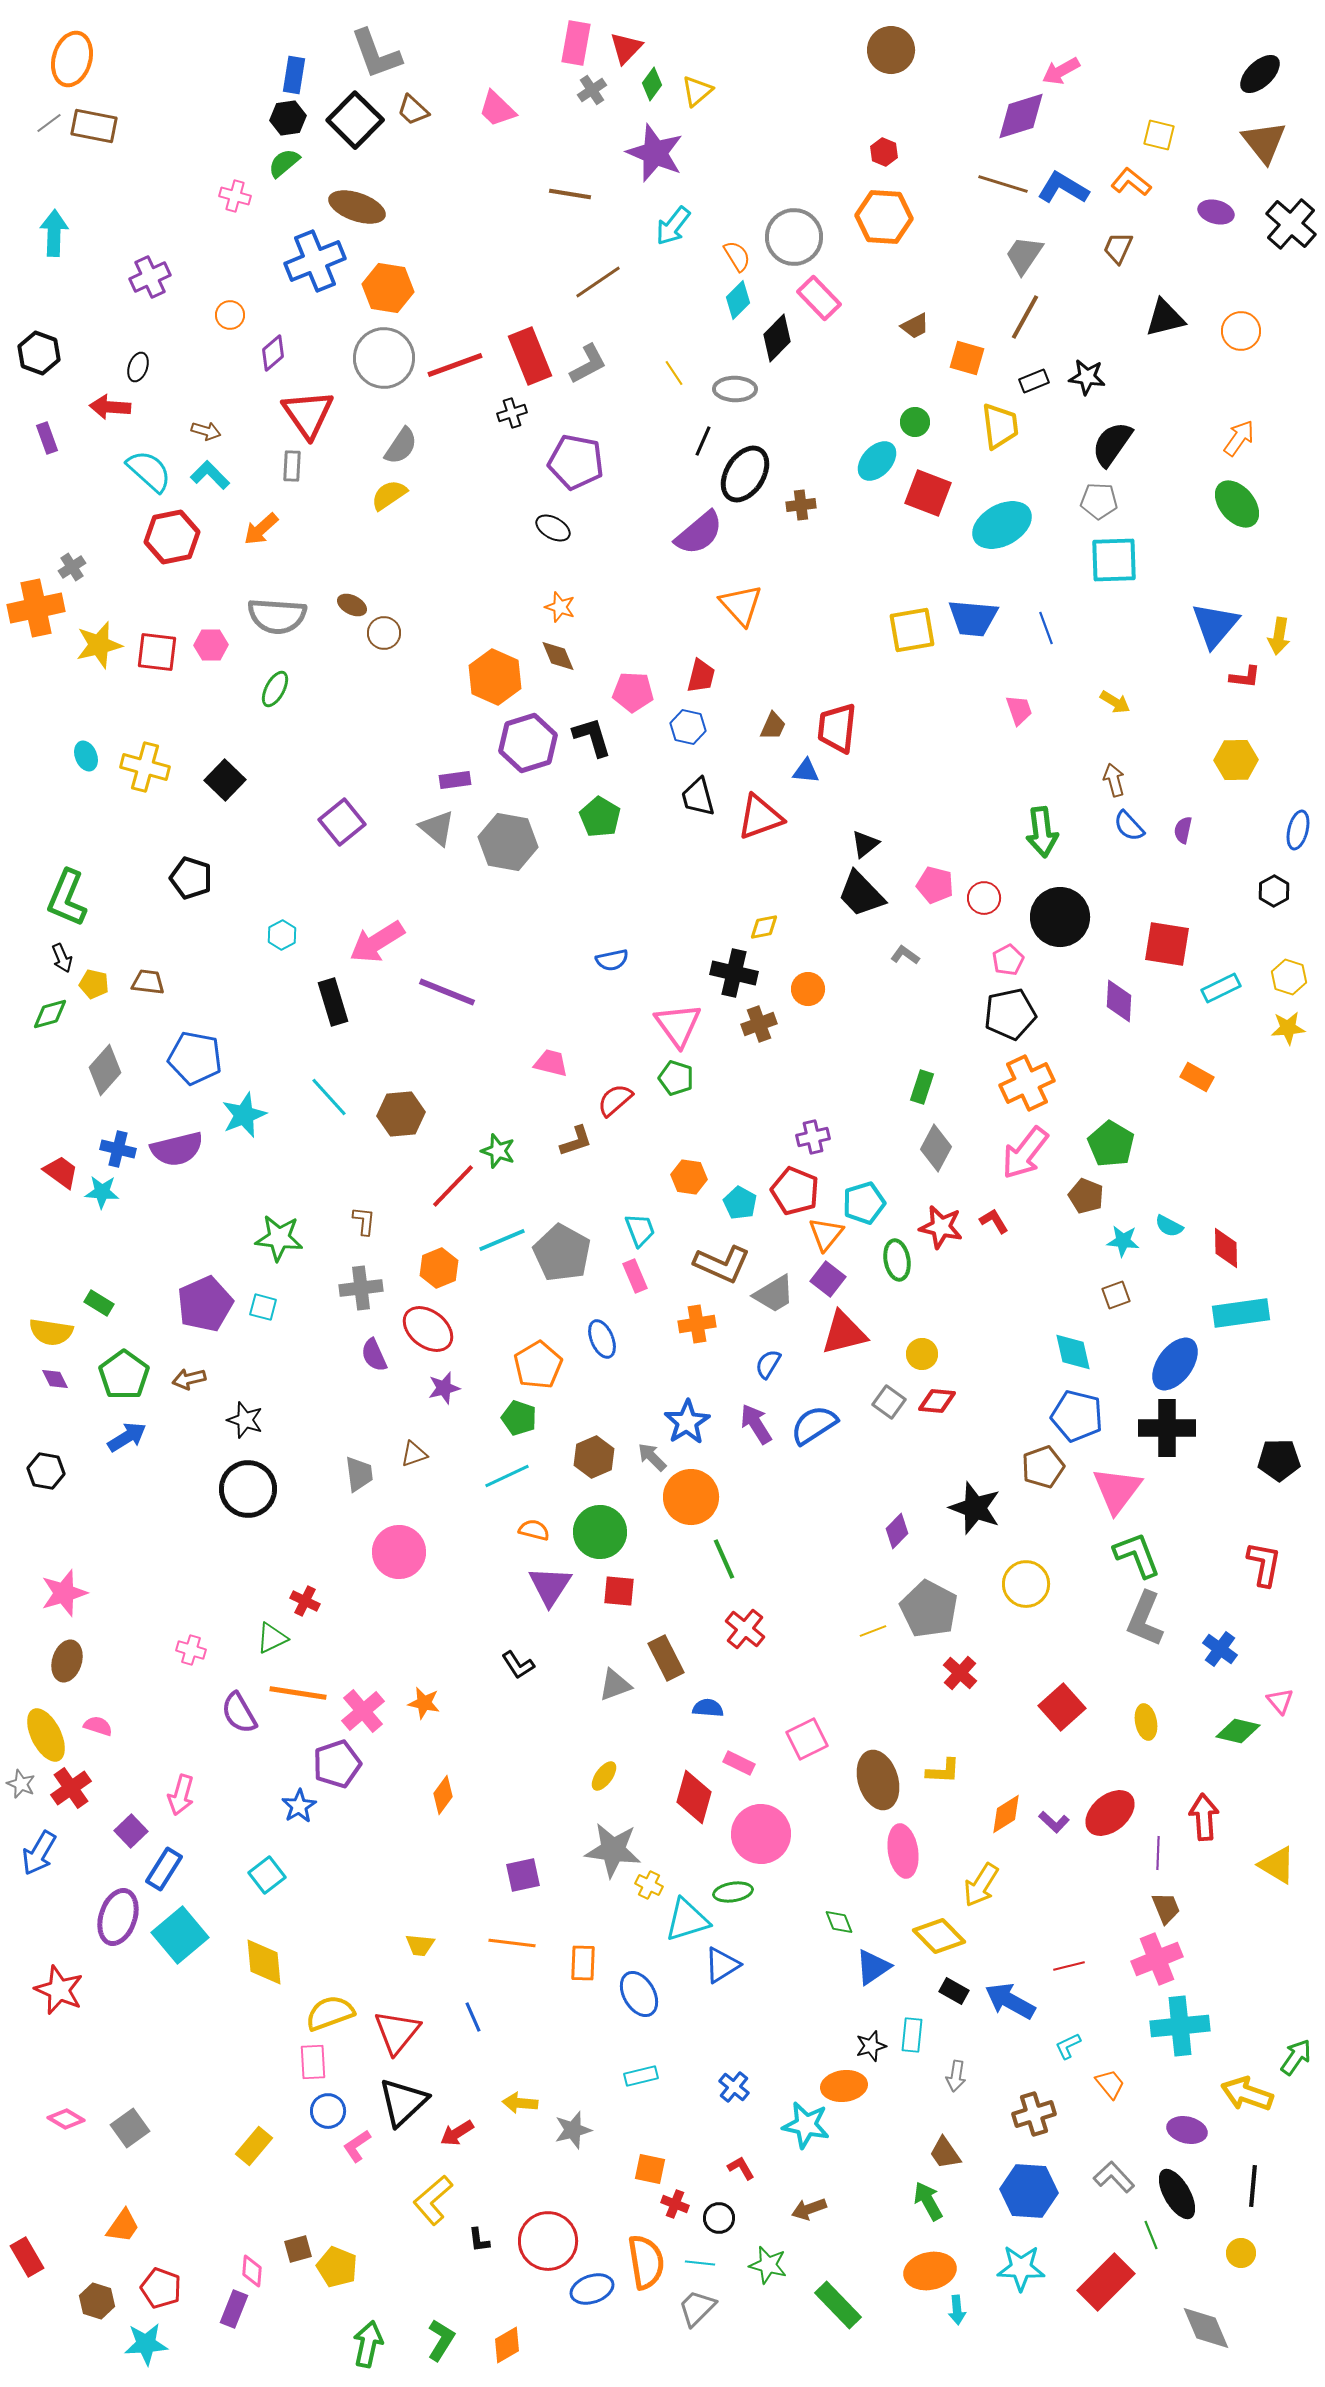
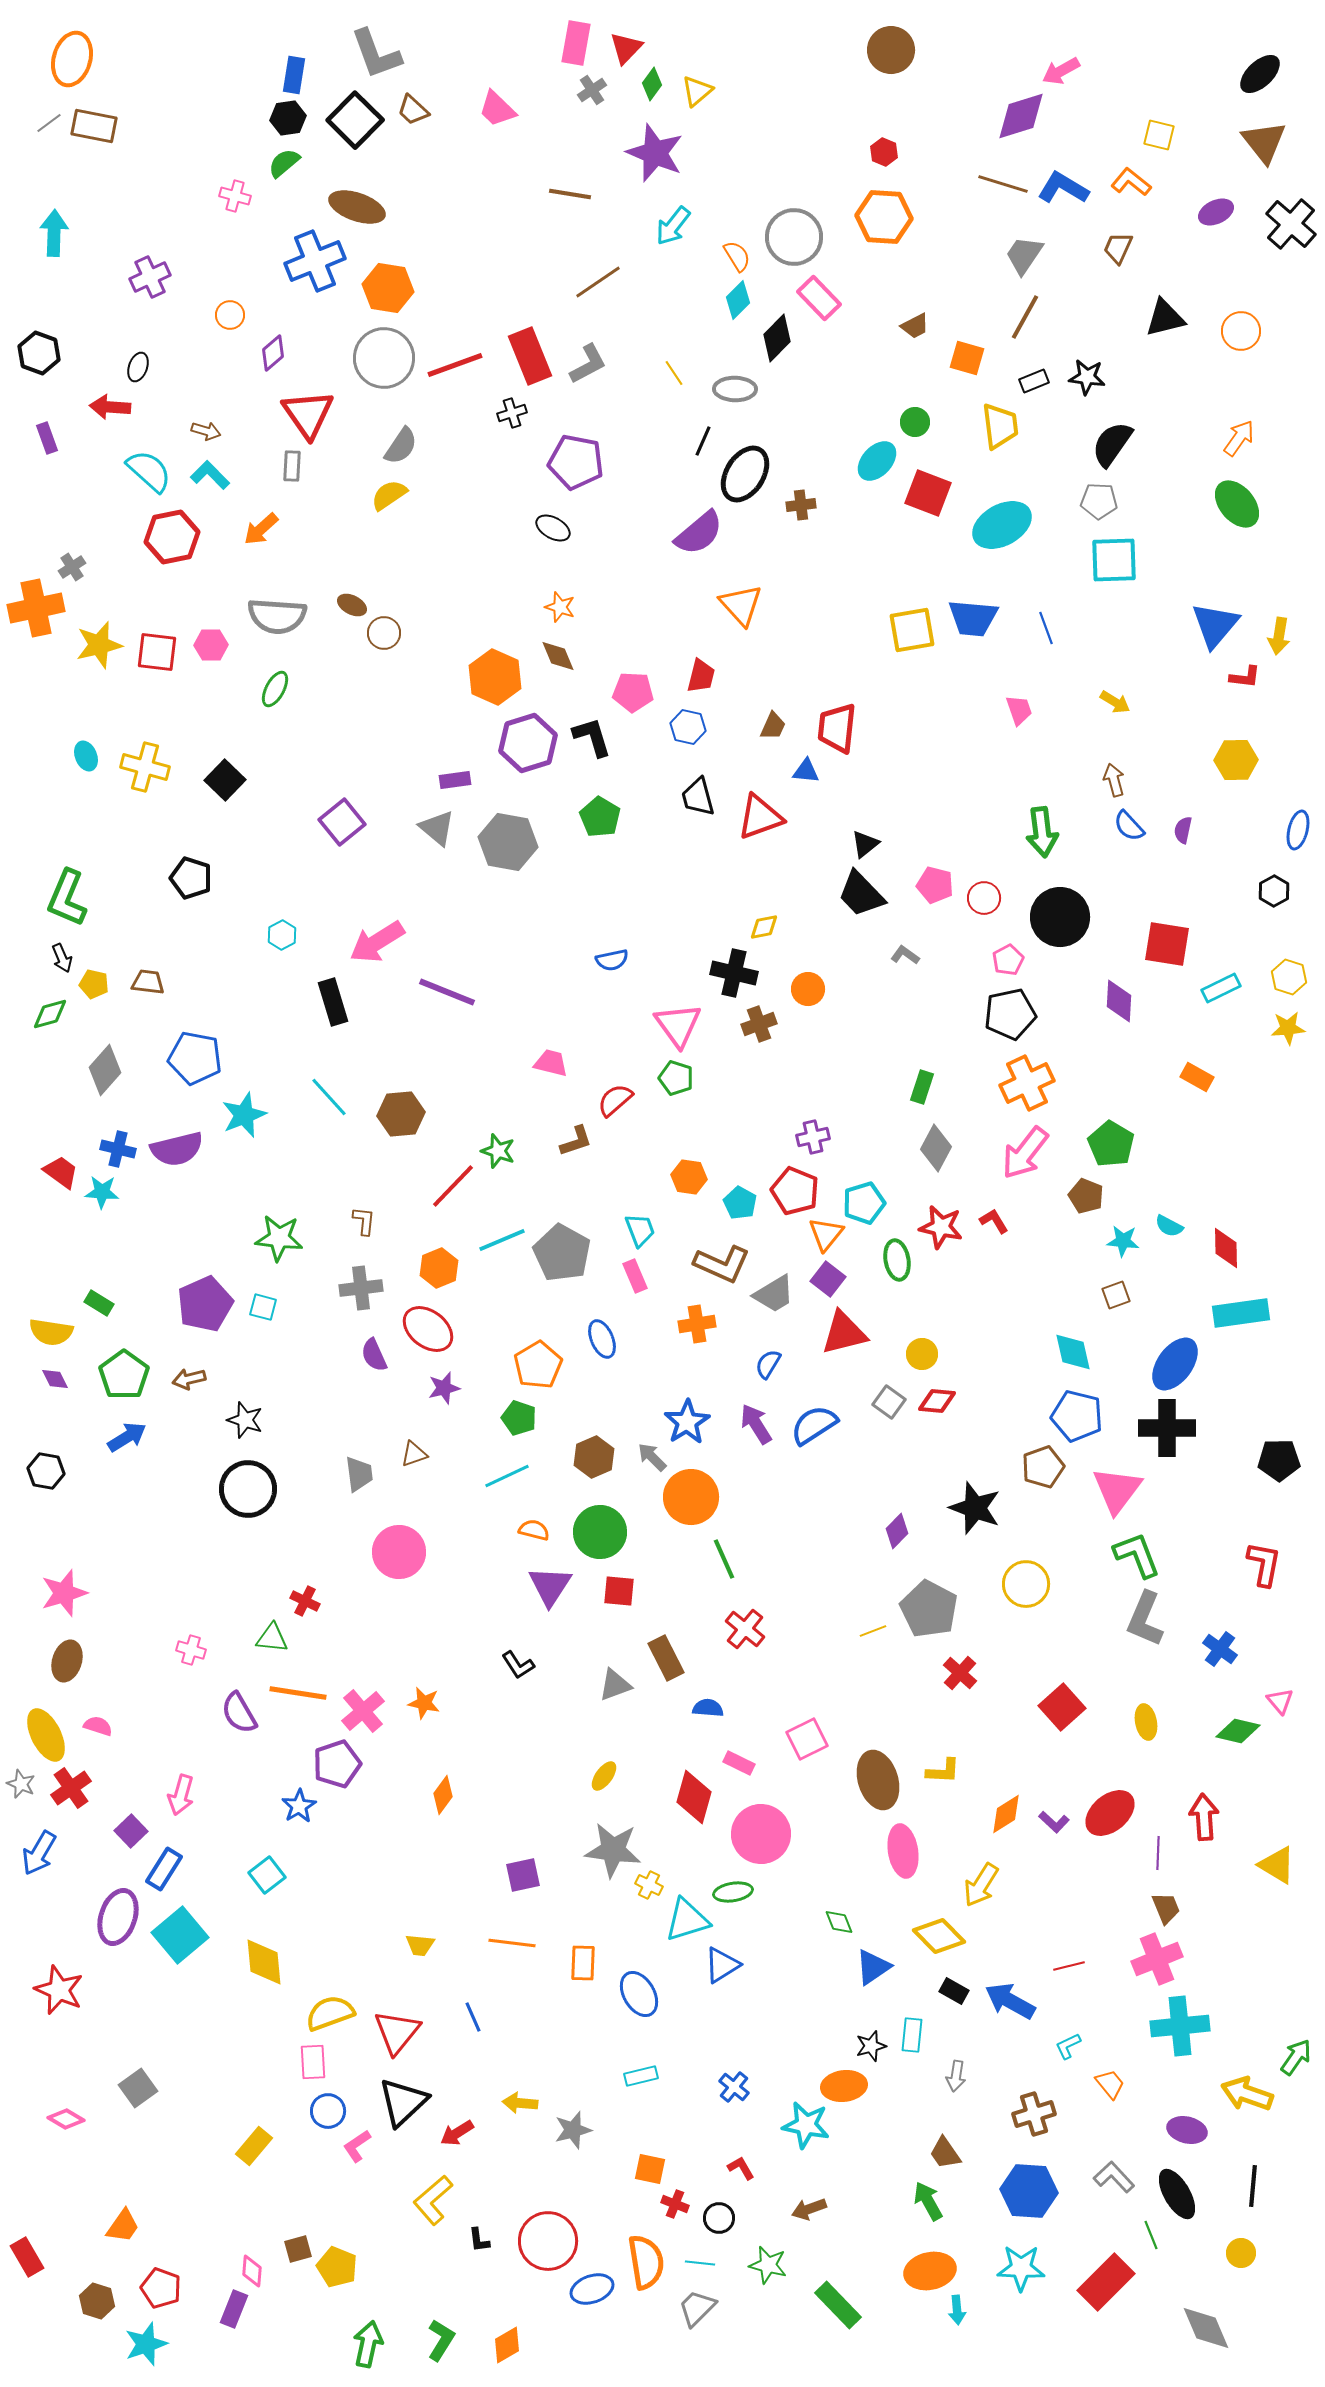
purple ellipse at (1216, 212): rotated 40 degrees counterclockwise
green triangle at (272, 1638): rotated 32 degrees clockwise
gray square at (130, 2128): moved 8 px right, 40 px up
cyan star at (146, 2344): rotated 15 degrees counterclockwise
